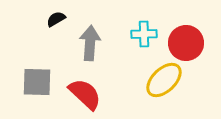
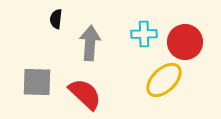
black semicircle: rotated 54 degrees counterclockwise
red circle: moved 1 px left, 1 px up
